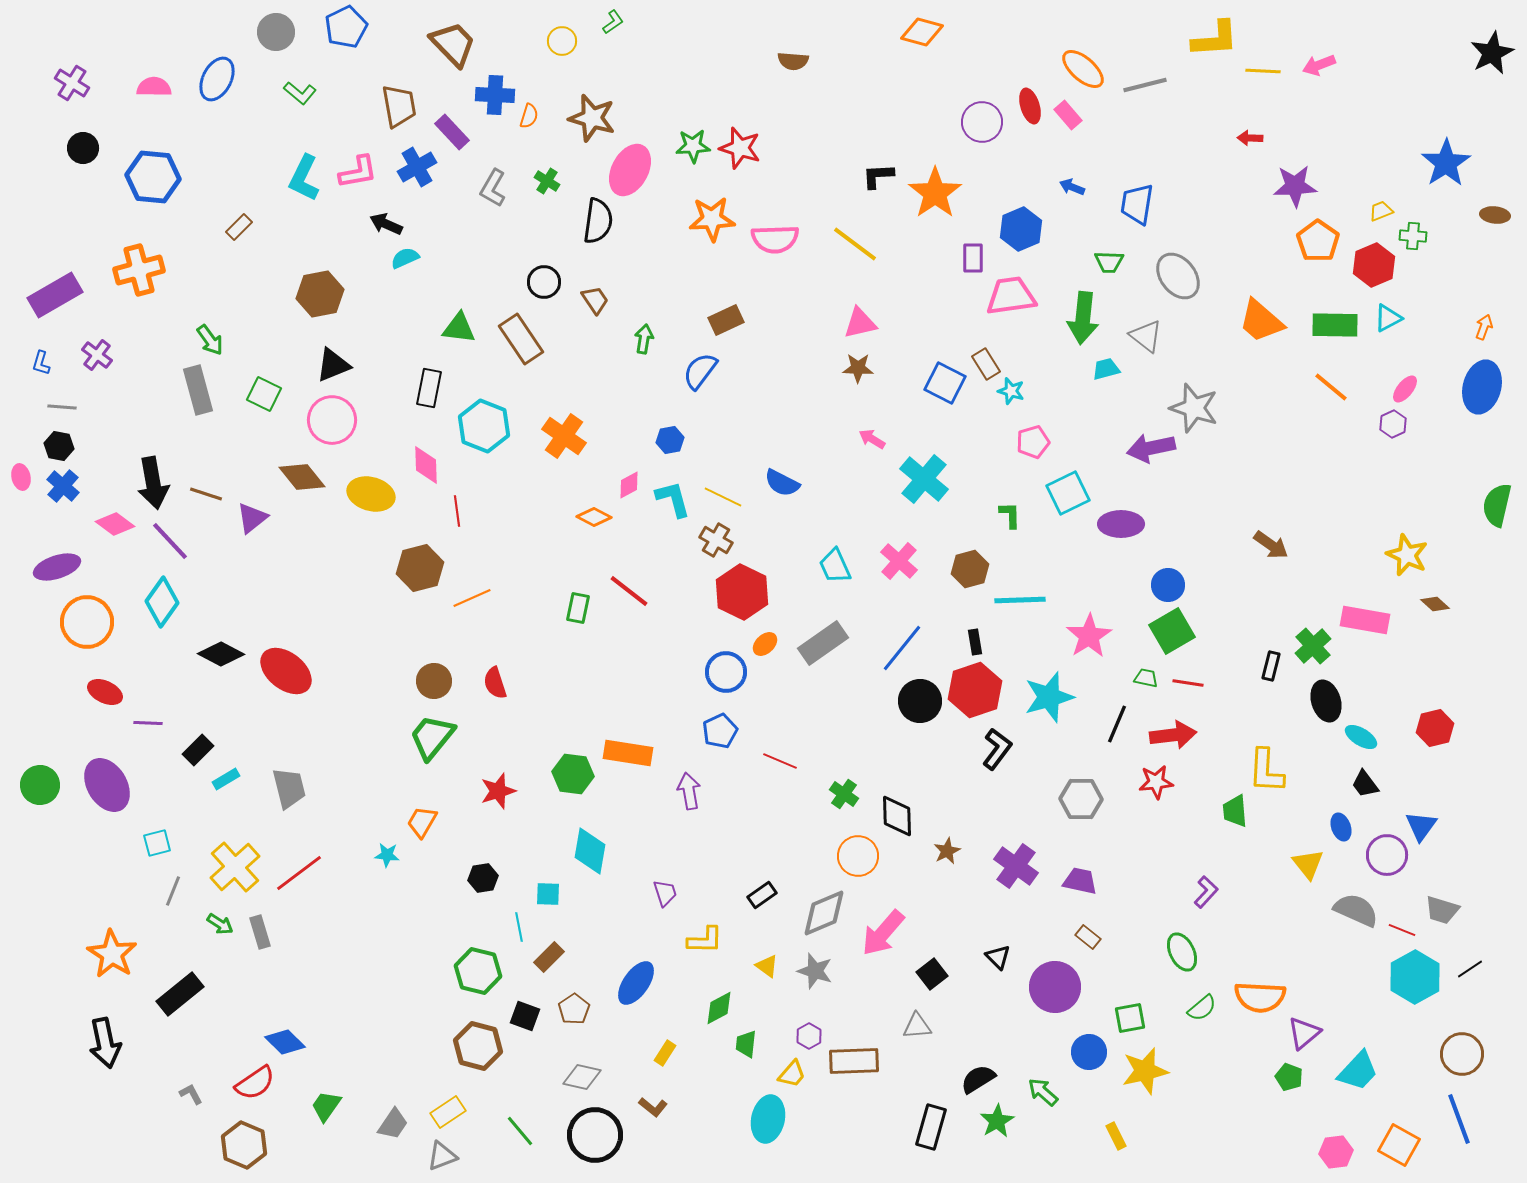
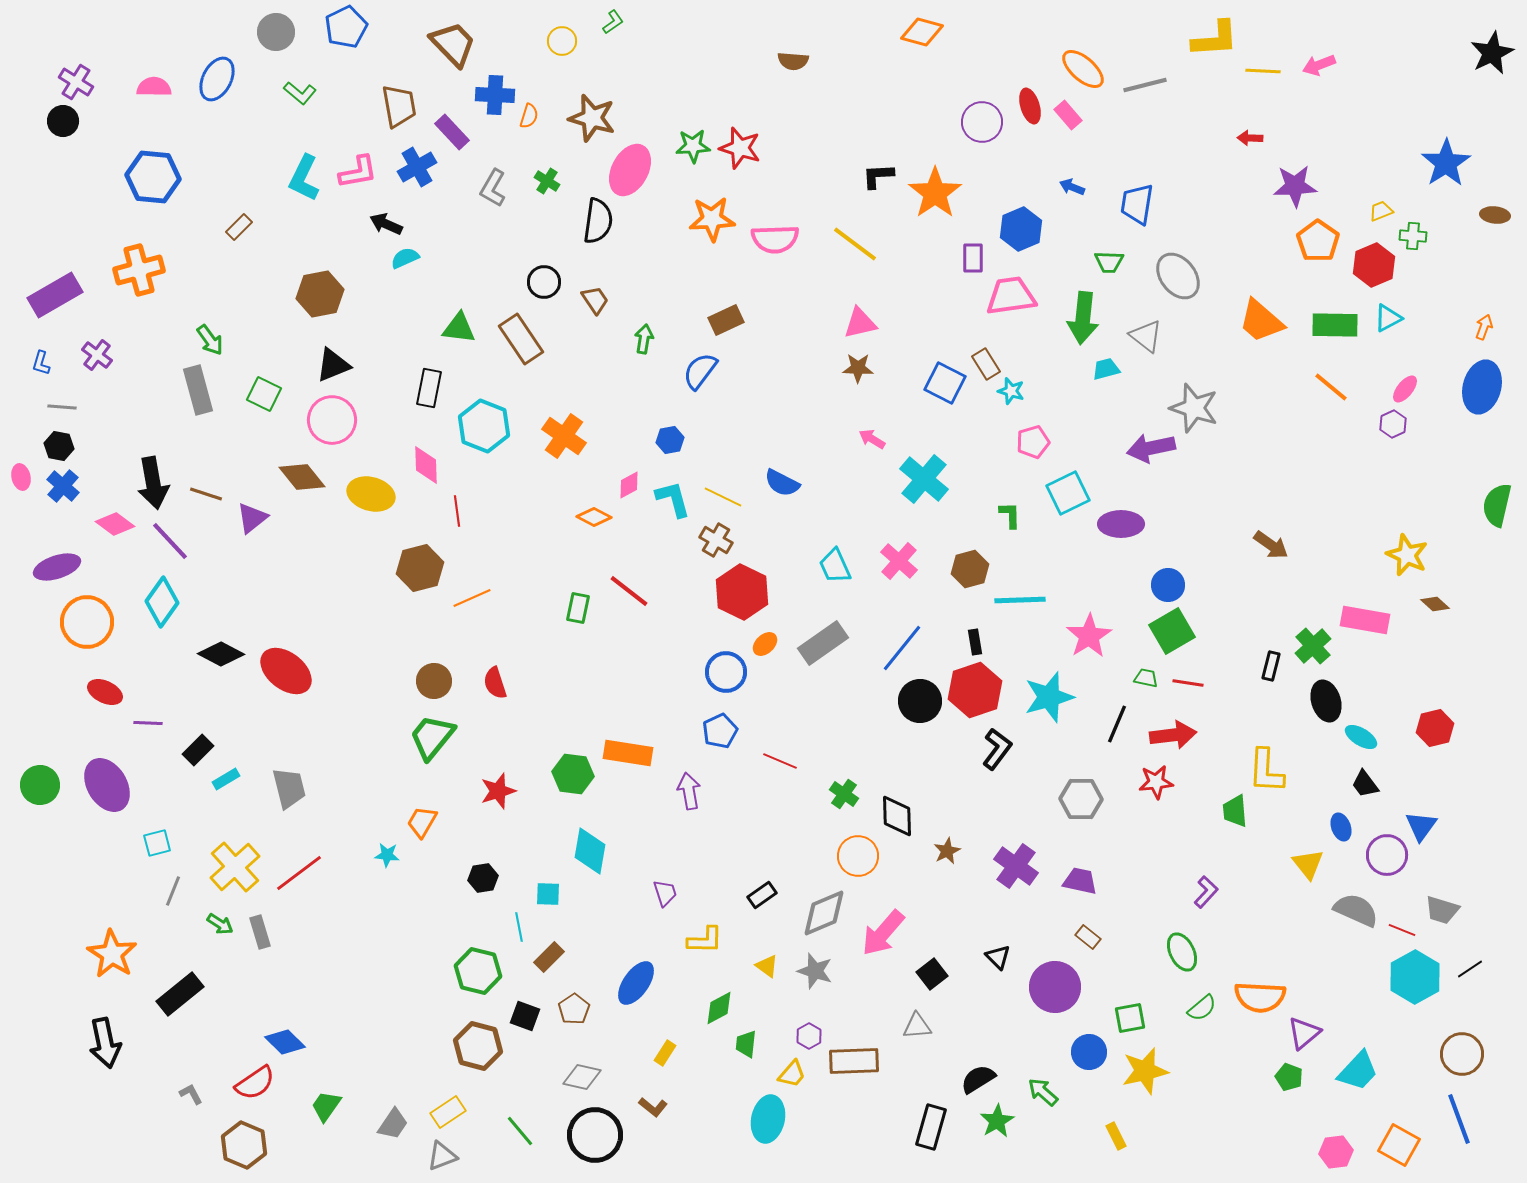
purple cross at (72, 83): moved 4 px right, 1 px up
black circle at (83, 148): moved 20 px left, 27 px up
